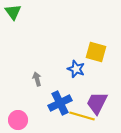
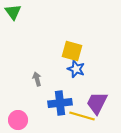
yellow square: moved 24 px left, 1 px up
blue cross: rotated 20 degrees clockwise
